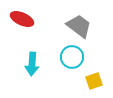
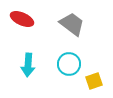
gray trapezoid: moved 7 px left, 2 px up
cyan circle: moved 3 px left, 7 px down
cyan arrow: moved 4 px left, 1 px down
